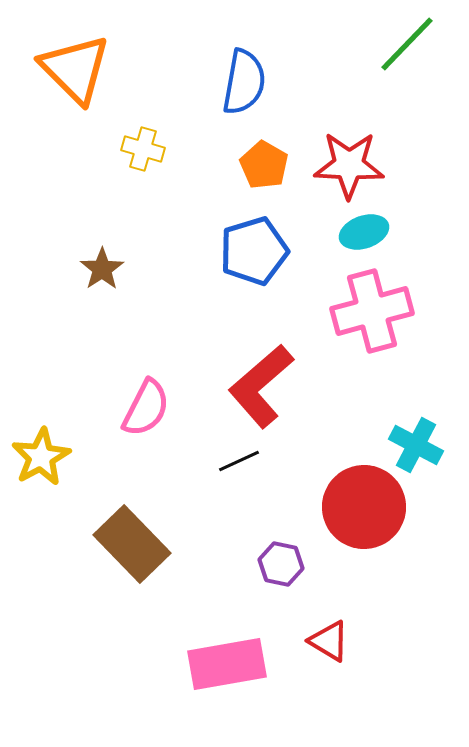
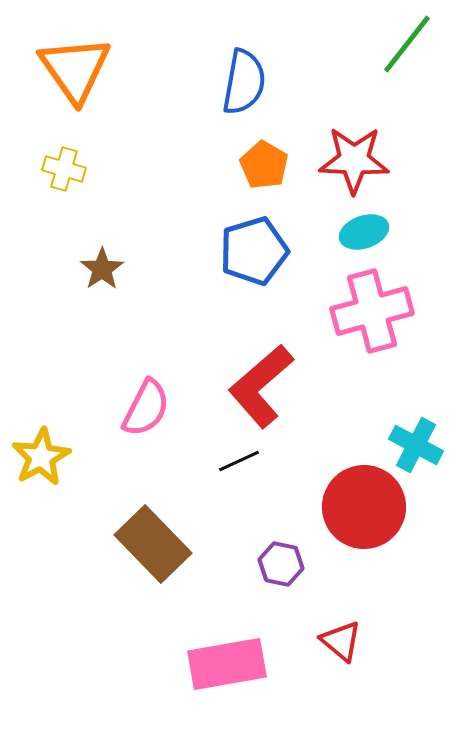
green line: rotated 6 degrees counterclockwise
orange triangle: rotated 10 degrees clockwise
yellow cross: moved 79 px left, 20 px down
red star: moved 5 px right, 5 px up
brown rectangle: moved 21 px right
red triangle: moved 12 px right; rotated 9 degrees clockwise
